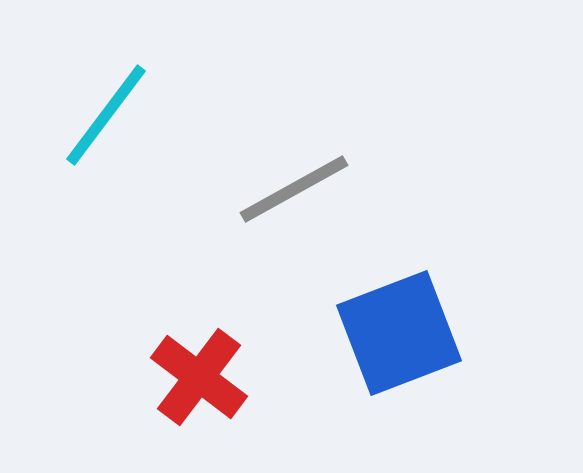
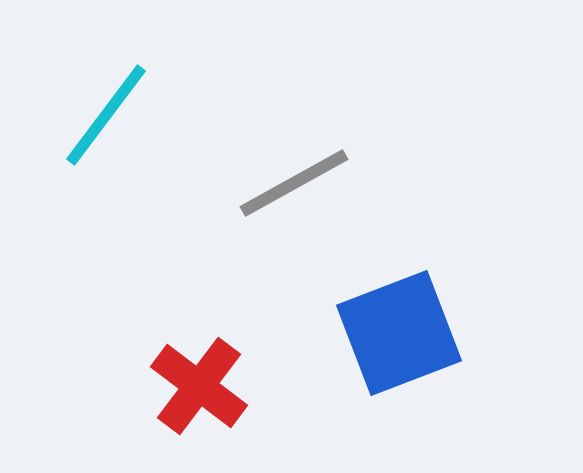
gray line: moved 6 px up
red cross: moved 9 px down
